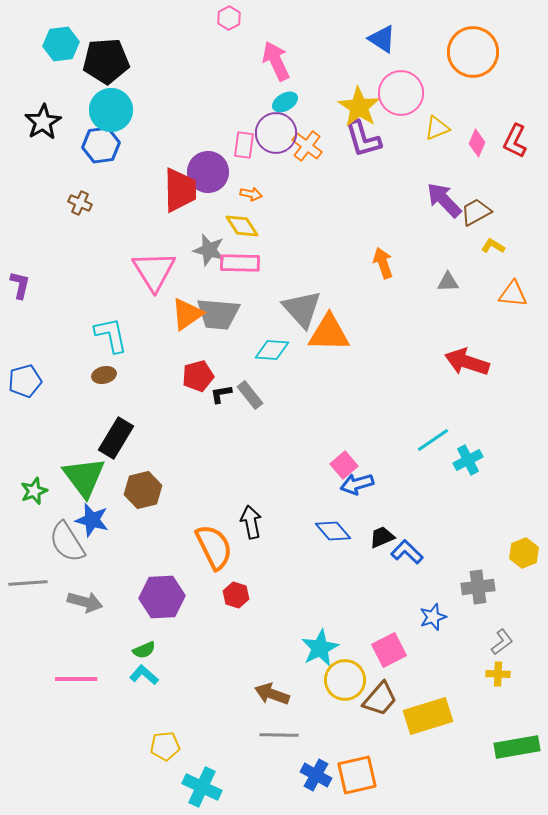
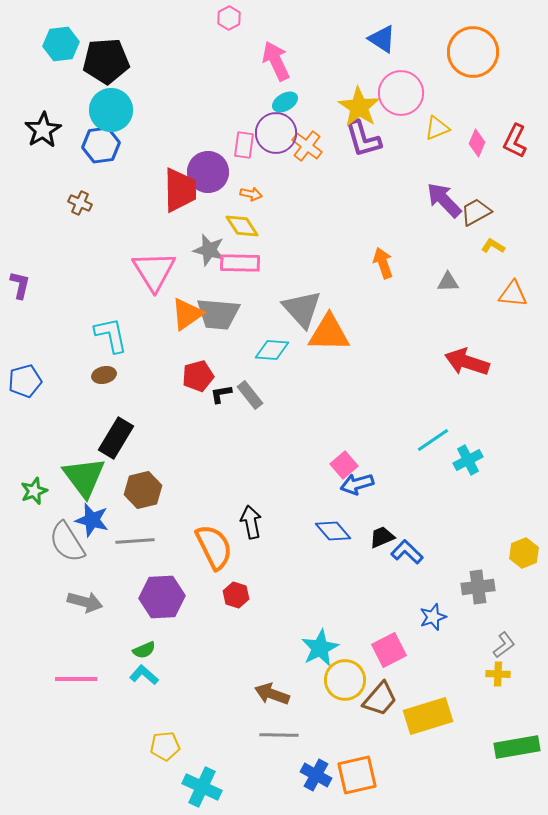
black star at (43, 122): moved 8 px down
gray line at (28, 583): moved 107 px right, 42 px up
gray L-shape at (502, 642): moved 2 px right, 3 px down
